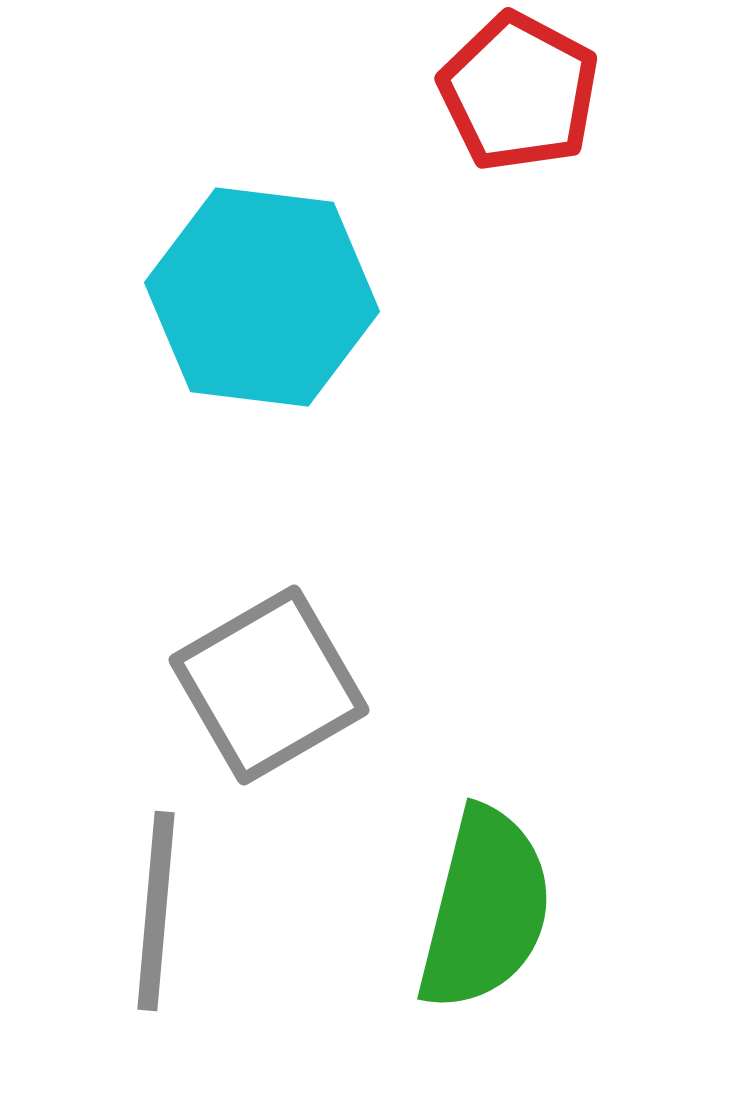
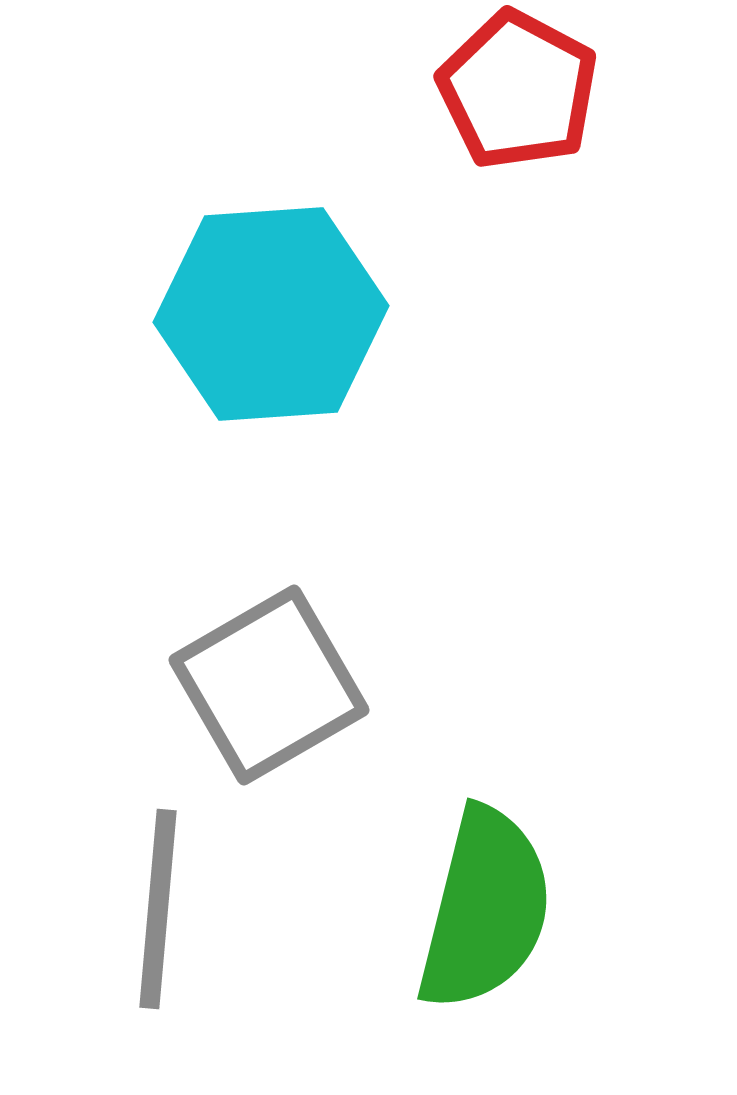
red pentagon: moved 1 px left, 2 px up
cyan hexagon: moved 9 px right, 17 px down; rotated 11 degrees counterclockwise
gray line: moved 2 px right, 2 px up
